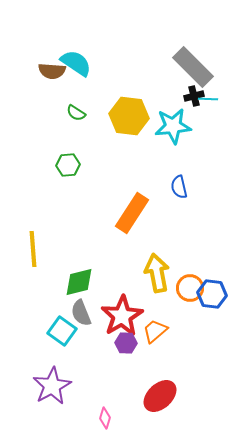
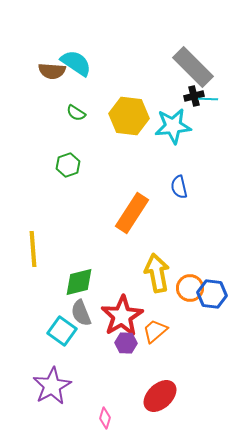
green hexagon: rotated 15 degrees counterclockwise
